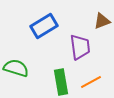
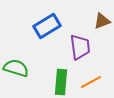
blue rectangle: moved 3 px right
green rectangle: rotated 15 degrees clockwise
